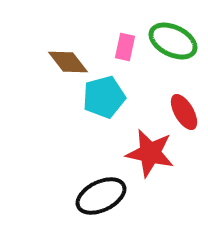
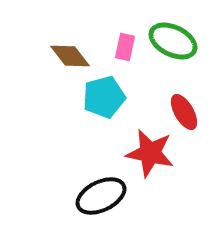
brown diamond: moved 2 px right, 6 px up
